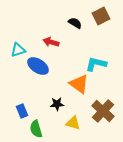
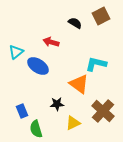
cyan triangle: moved 2 px left, 2 px down; rotated 21 degrees counterclockwise
yellow triangle: rotated 42 degrees counterclockwise
